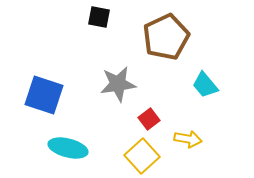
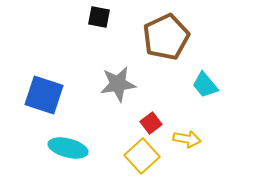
red square: moved 2 px right, 4 px down
yellow arrow: moved 1 px left
